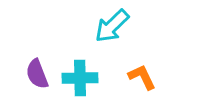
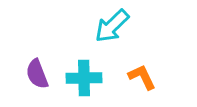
cyan cross: moved 4 px right
